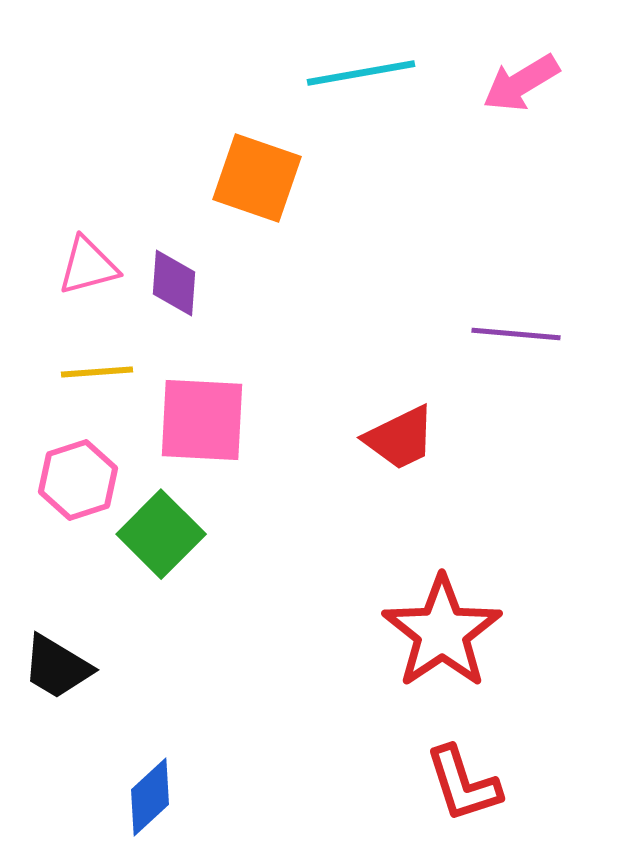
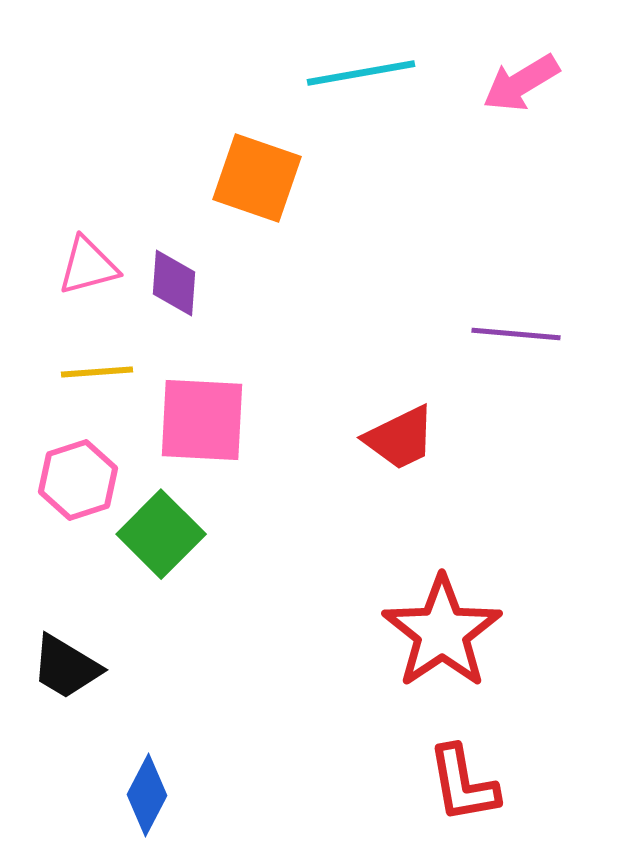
black trapezoid: moved 9 px right
red L-shape: rotated 8 degrees clockwise
blue diamond: moved 3 px left, 2 px up; rotated 20 degrees counterclockwise
